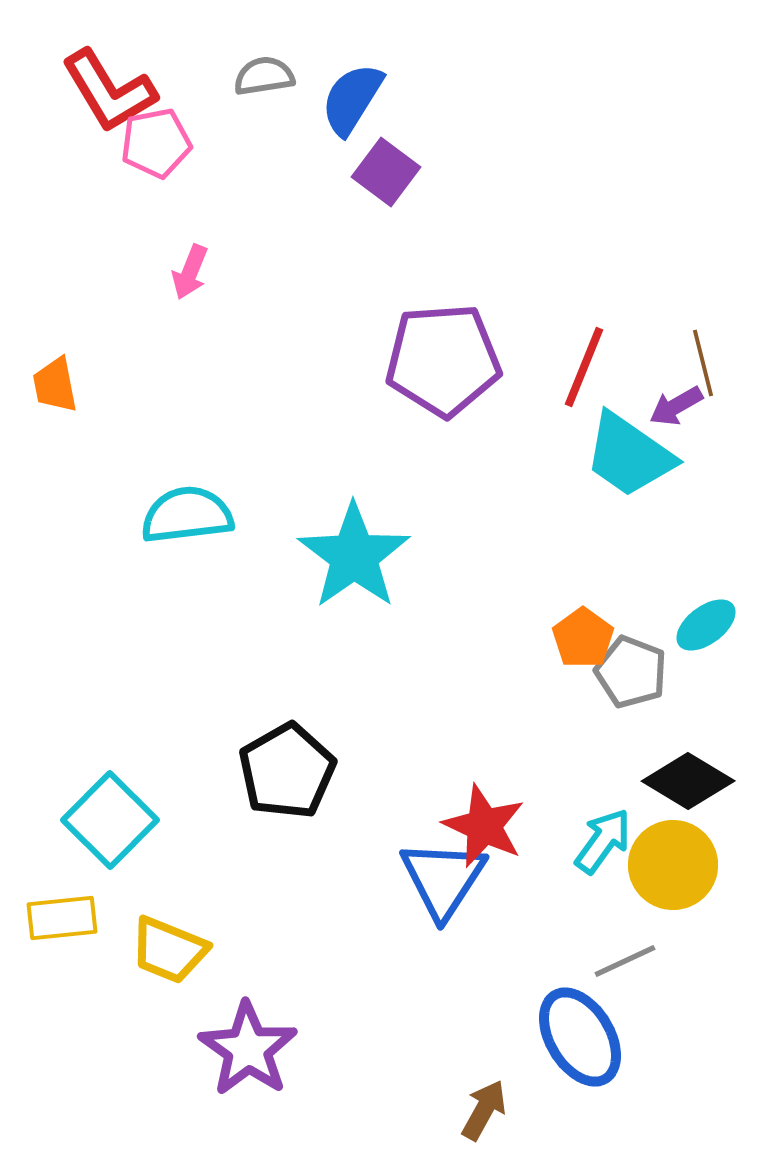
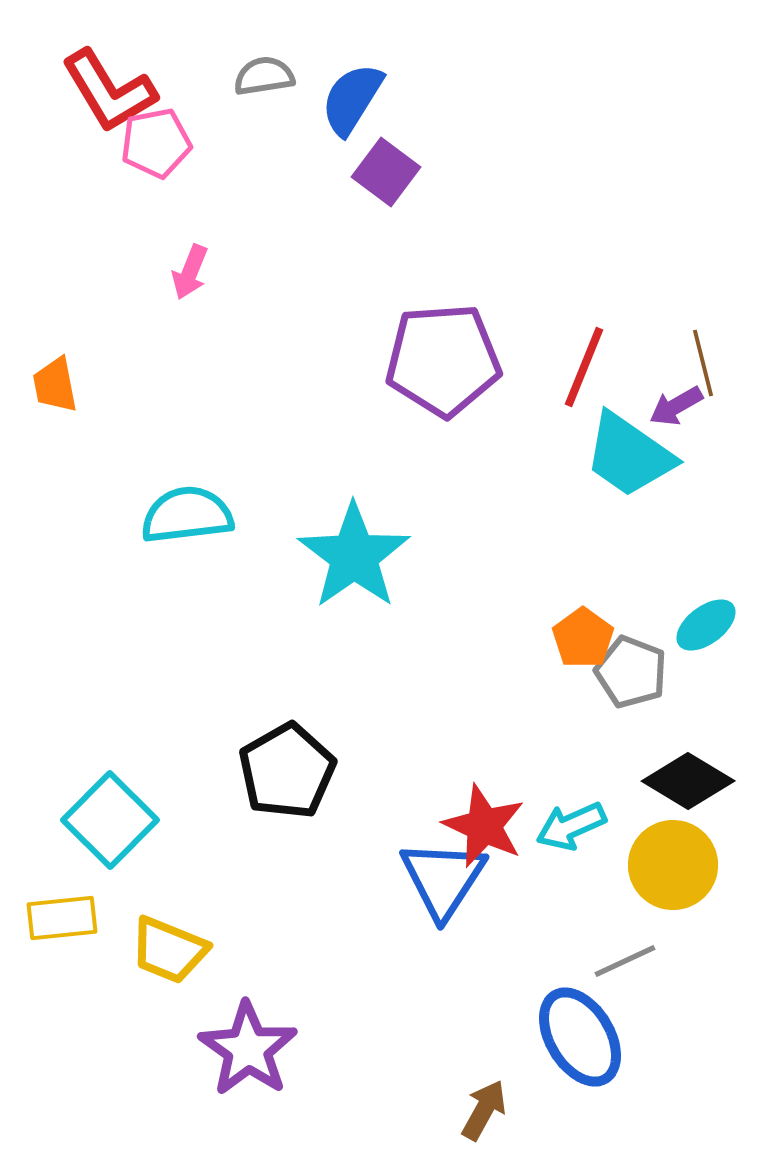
cyan arrow: moved 32 px left, 15 px up; rotated 150 degrees counterclockwise
